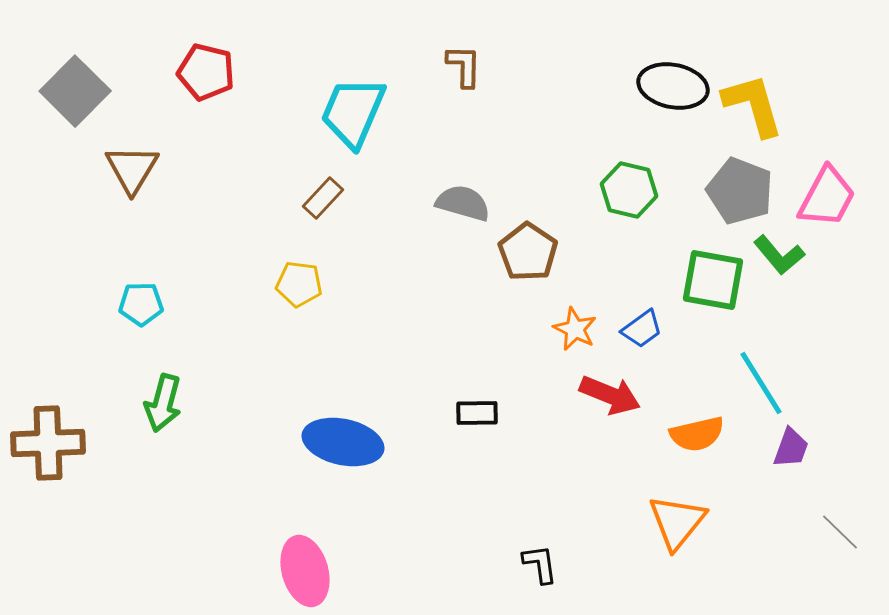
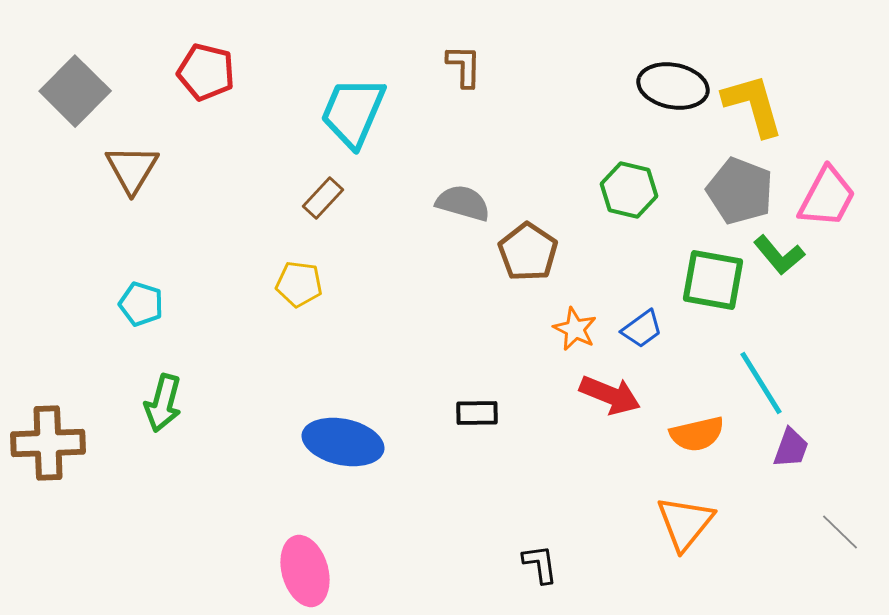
cyan pentagon: rotated 18 degrees clockwise
orange triangle: moved 8 px right, 1 px down
